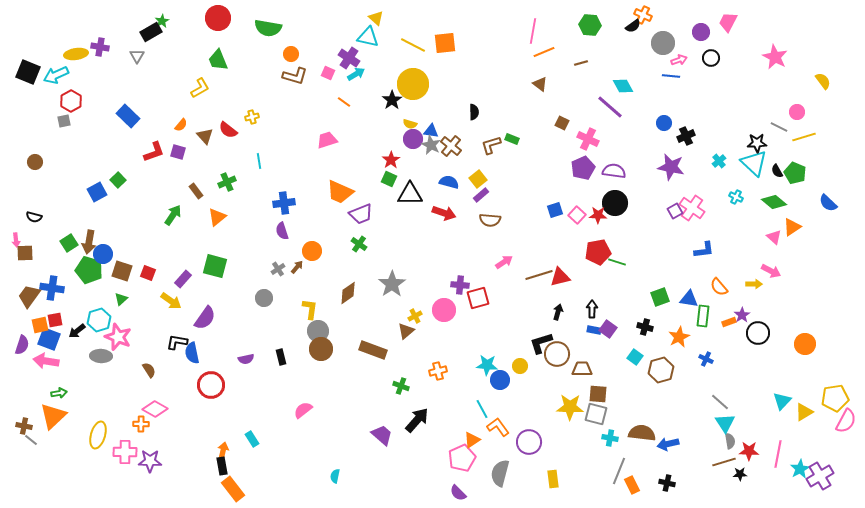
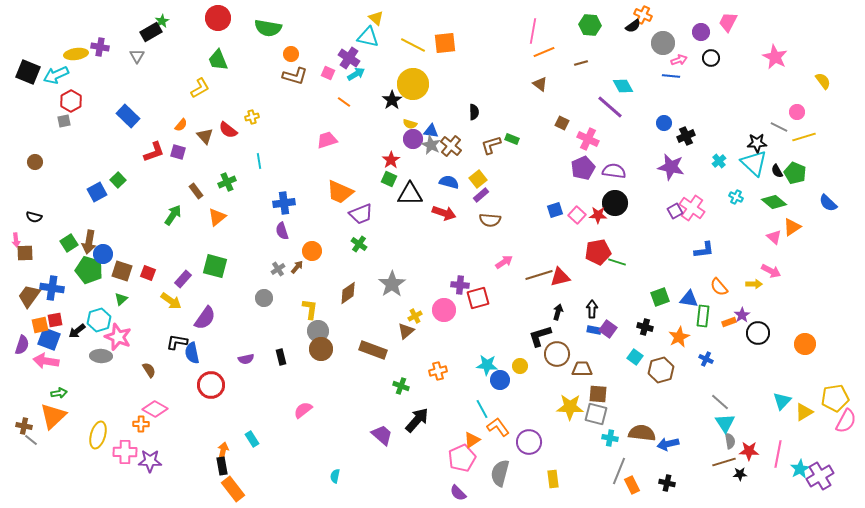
black L-shape at (541, 343): moved 1 px left, 7 px up
